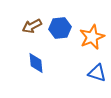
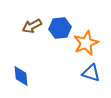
orange star: moved 6 px left, 6 px down
blue diamond: moved 15 px left, 13 px down
blue triangle: moved 6 px left
